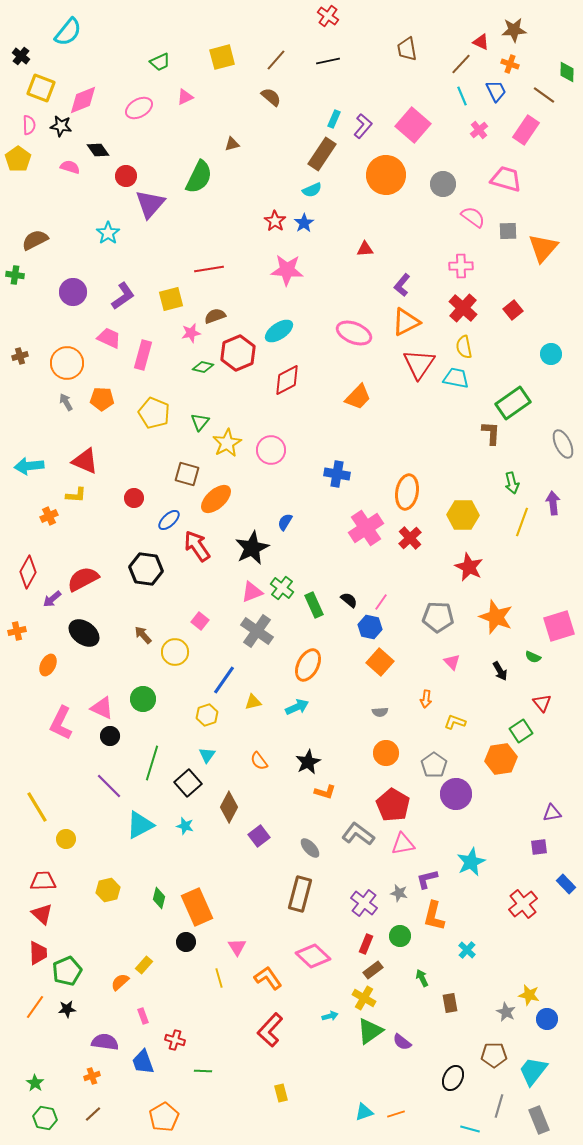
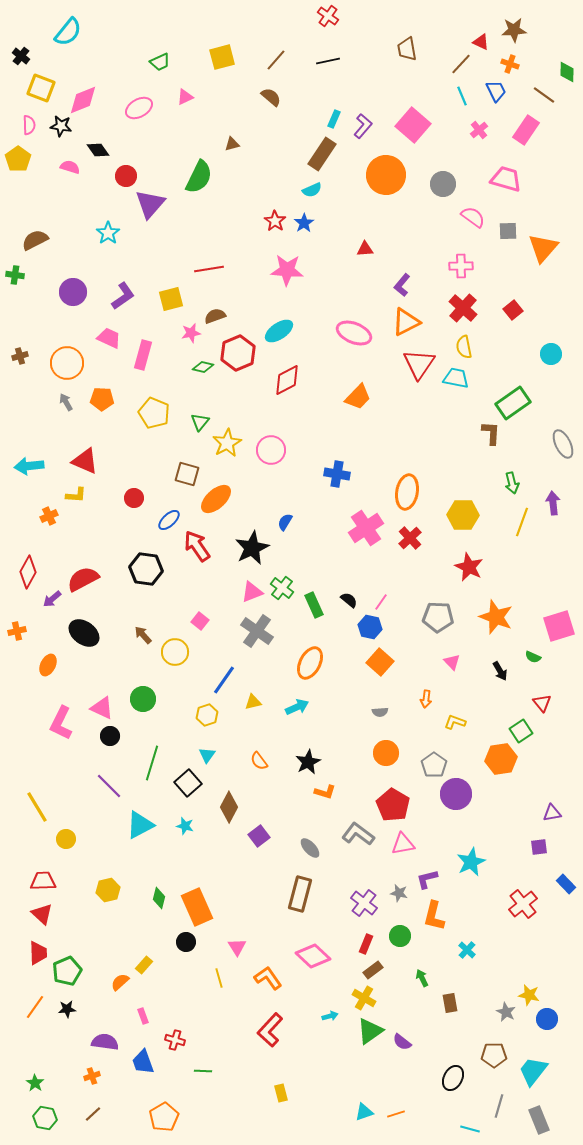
orange ellipse at (308, 665): moved 2 px right, 2 px up
